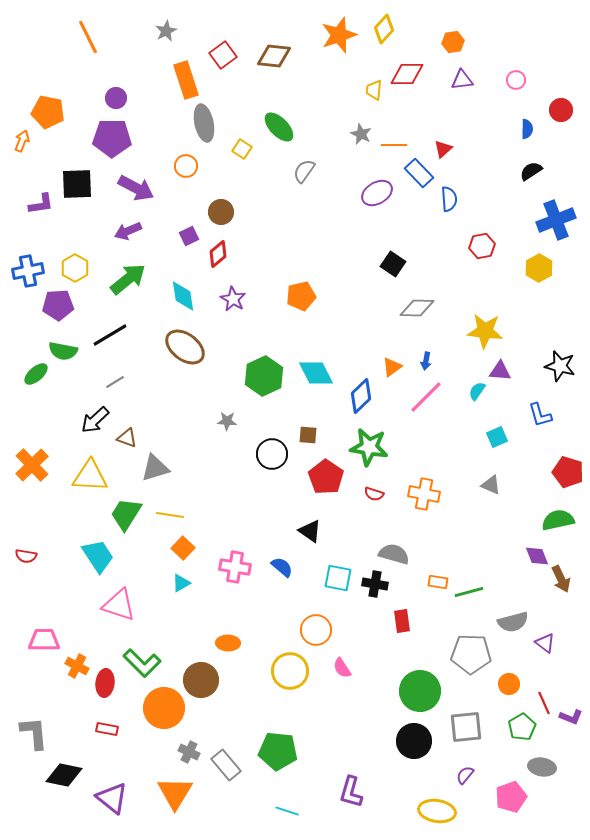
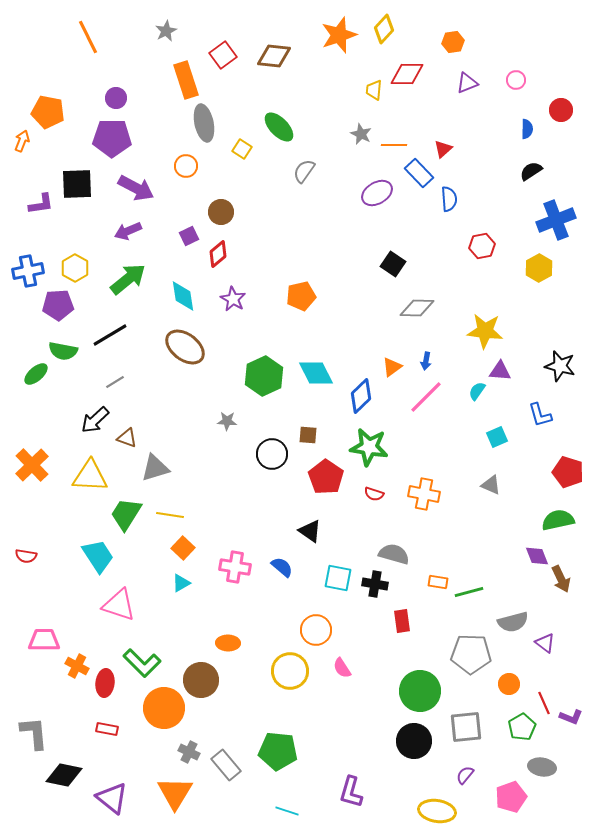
purple triangle at (462, 80): moved 5 px right, 3 px down; rotated 15 degrees counterclockwise
